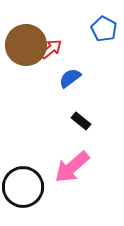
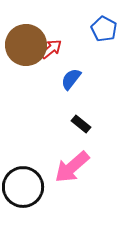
blue semicircle: moved 1 px right, 1 px down; rotated 15 degrees counterclockwise
black rectangle: moved 3 px down
